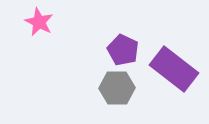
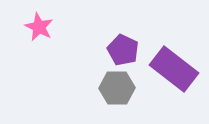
pink star: moved 5 px down
